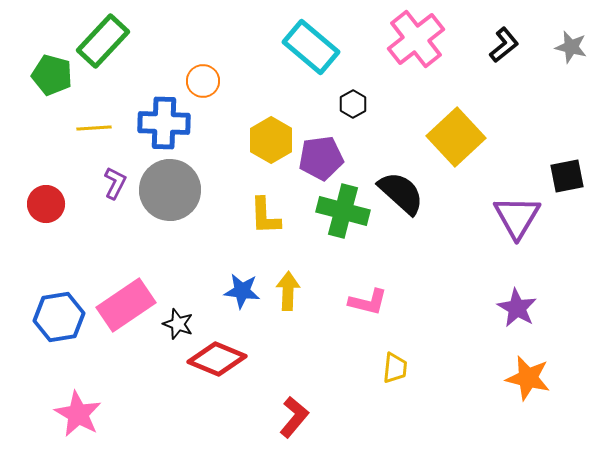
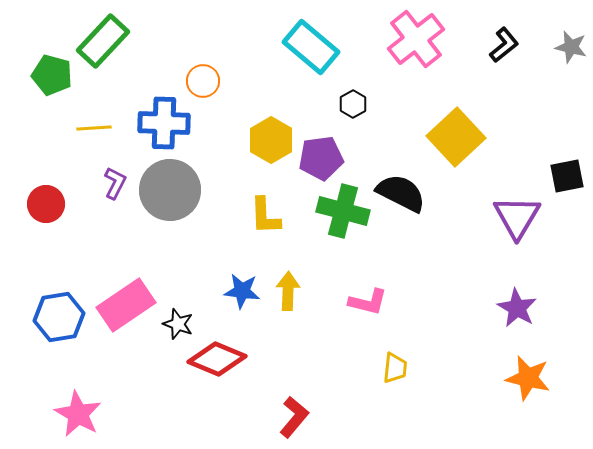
black semicircle: rotated 15 degrees counterclockwise
